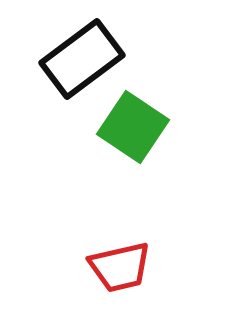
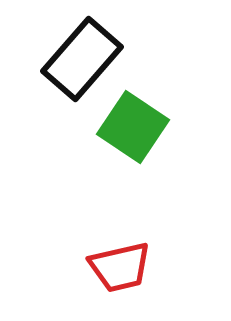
black rectangle: rotated 12 degrees counterclockwise
